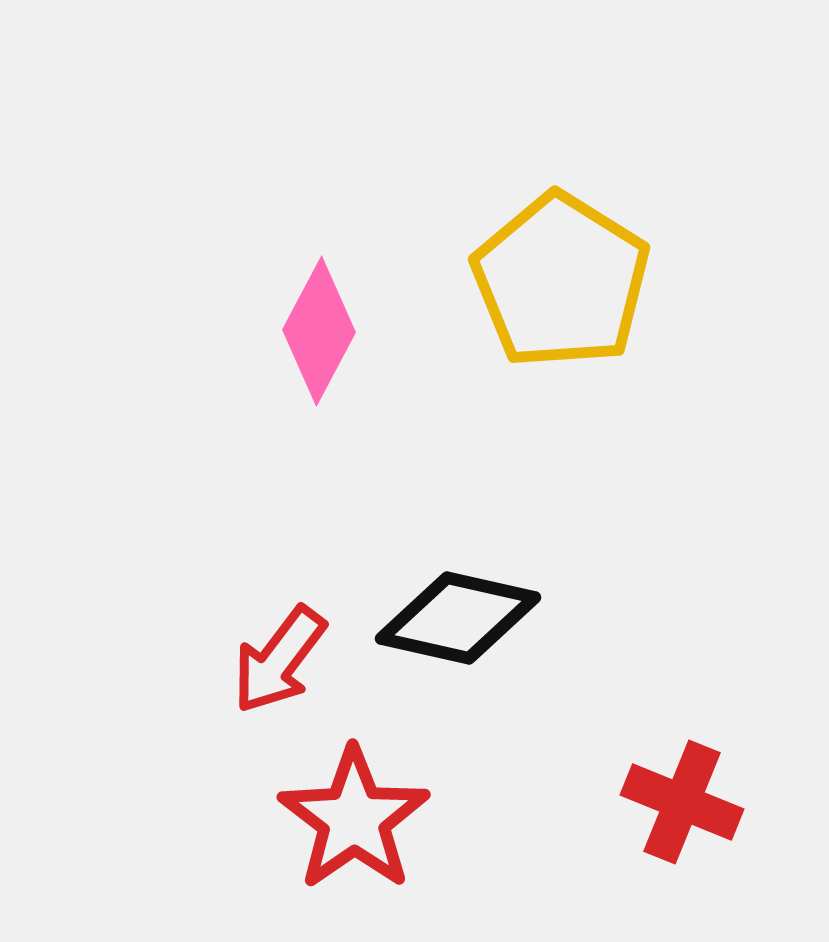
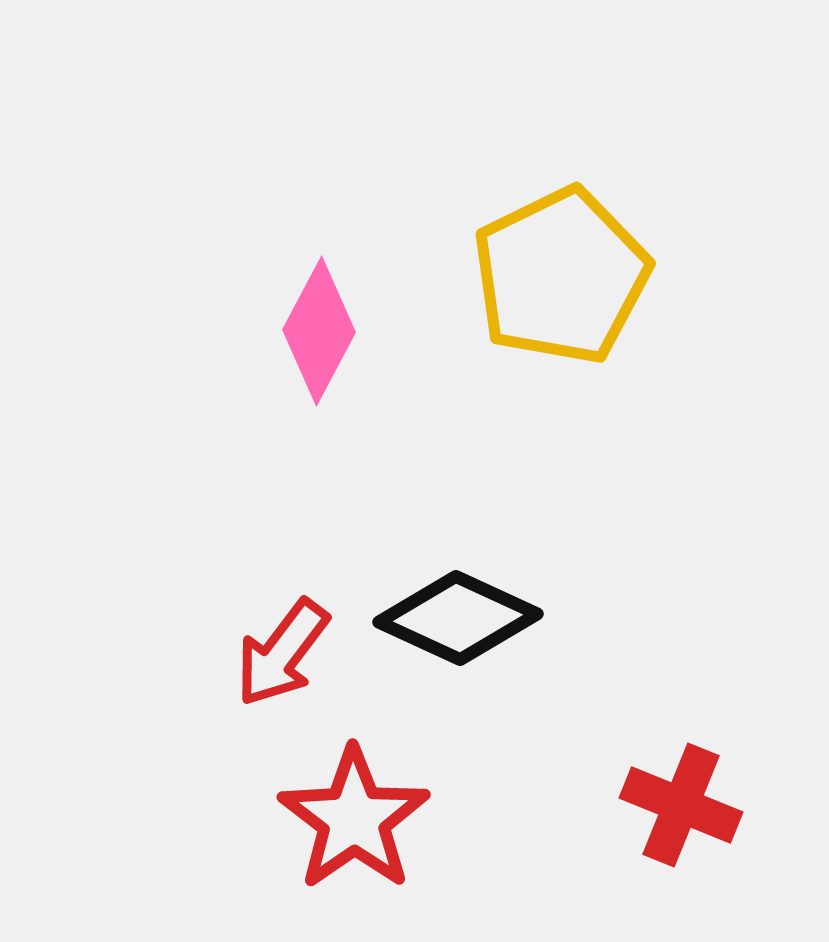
yellow pentagon: moved 5 px up; rotated 14 degrees clockwise
black diamond: rotated 12 degrees clockwise
red arrow: moved 3 px right, 7 px up
red cross: moved 1 px left, 3 px down
